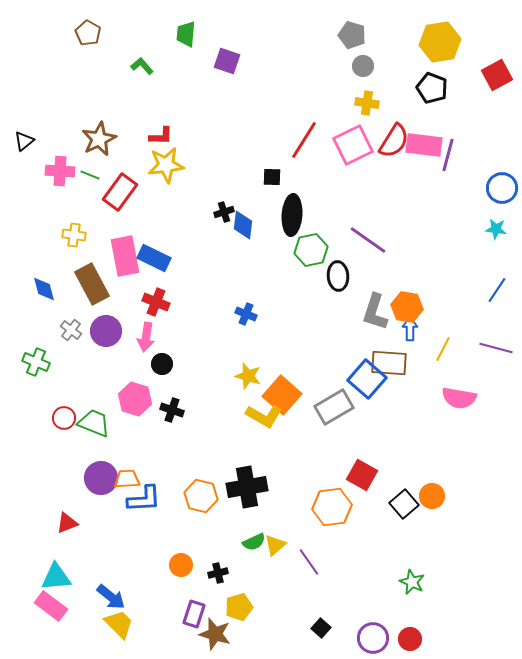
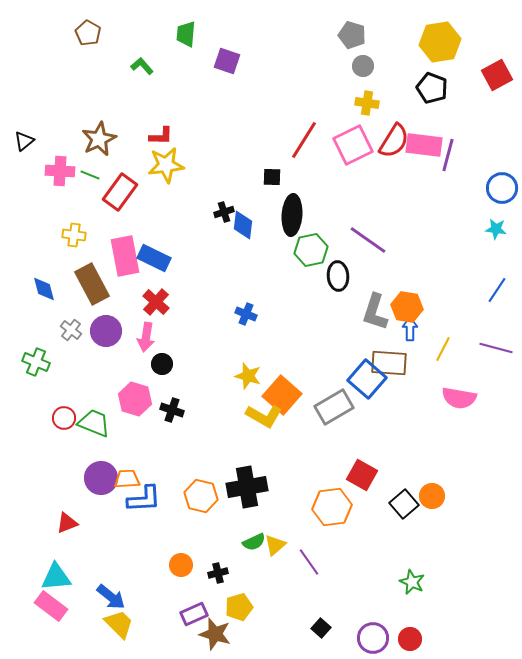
red cross at (156, 302): rotated 20 degrees clockwise
purple rectangle at (194, 614): rotated 48 degrees clockwise
